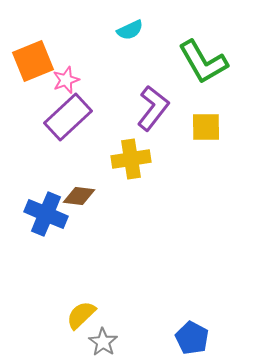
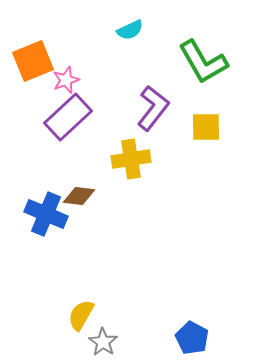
yellow semicircle: rotated 16 degrees counterclockwise
